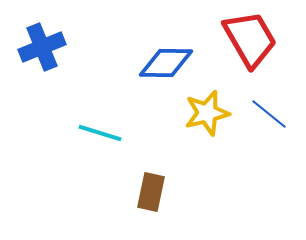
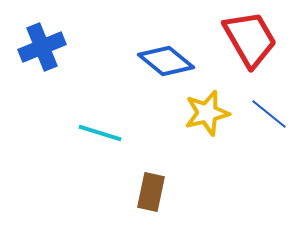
blue diamond: moved 2 px up; rotated 38 degrees clockwise
